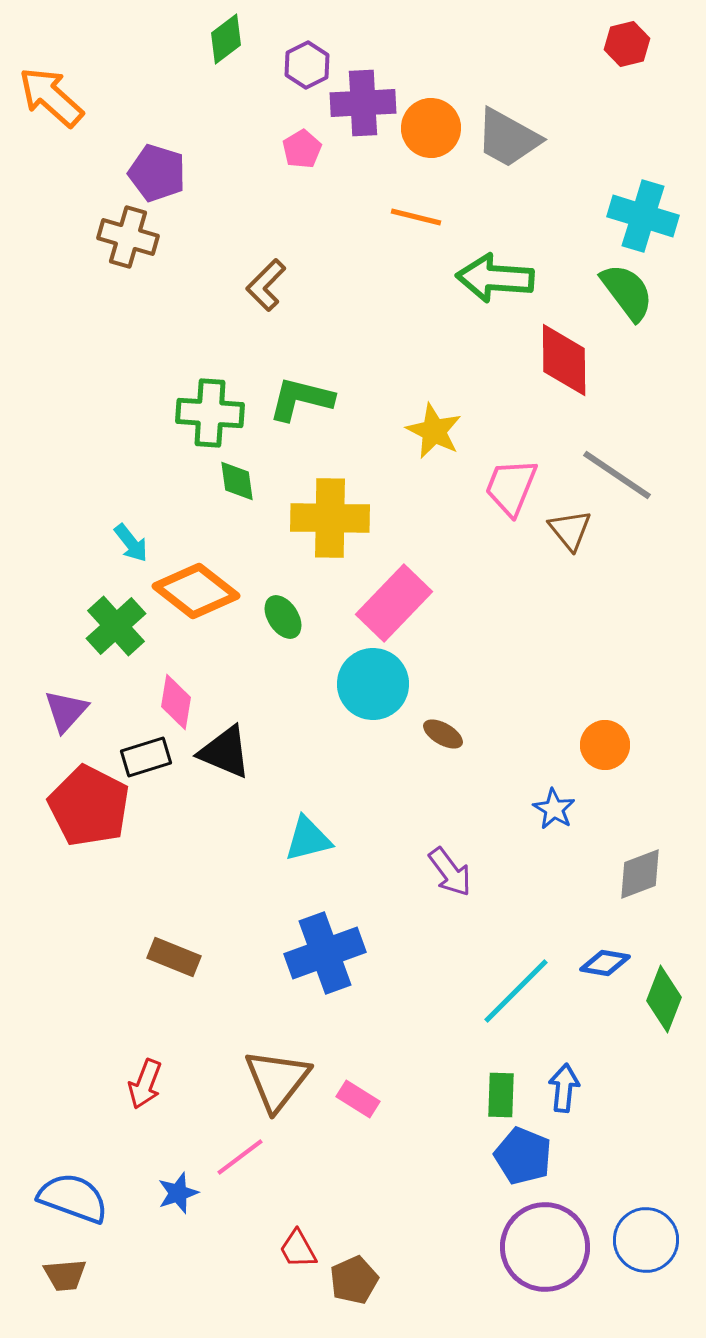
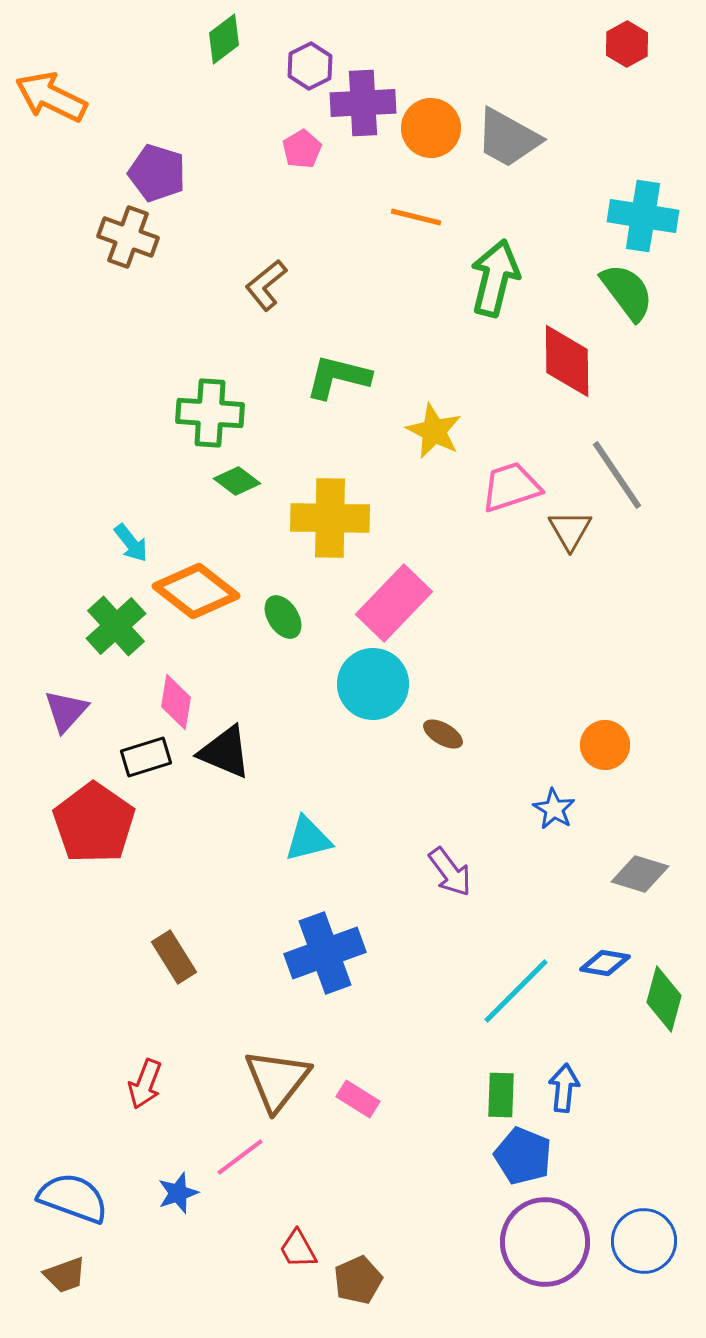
green diamond at (226, 39): moved 2 px left
red hexagon at (627, 44): rotated 15 degrees counterclockwise
purple hexagon at (307, 65): moved 3 px right, 1 px down
orange arrow at (51, 97): rotated 16 degrees counterclockwise
cyan cross at (643, 216): rotated 8 degrees counterclockwise
brown cross at (128, 237): rotated 4 degrees clockwise
green arrow at (495, 278): rotated 100 degrees clockwise
brown L-shape at (266, 285): rotated 6 degrees clockwise
red diamond at (564, 360): moved 3 px right, 1 px down
green L-shape at (301, 399): moved 37 px right, 22 px up
gray line at (617, 475): rotated 22 degrees clockwise
green diamond at (237, 481): rotated 45 degrees counterclockwise
pink trapezoid at (511, 487): rotated 50 degrees clockwise
brown triangle at (570, 530): rotated 9 degrees clockwise
red pentagon at (89, 806): moved 5 px right, 17 px down; rotated 8 degrees clockwise
gray diamond at (640, 874): rotated 38 degrees clockwise
brown rectangle at (174, 957): rotated 36 degrees clockwise
green diamond at (664, 999): rotated 6 degrees counterclockwise
blue circle at (646, 1240): moved 2 px left, 1 px down
purple circle at (545, 1247): moved 5 px up
brown trapezoid at (65, 1275): rotated 15 degrees counterclockwise
brown pentagon at (354, 1280): moved 4 px right
